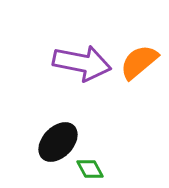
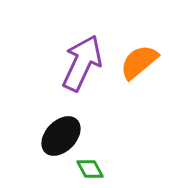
purple arrow: rotated 76 degrees counterclockwise
black ellipse: moved 3 px right, 6 px up
